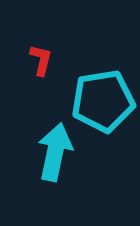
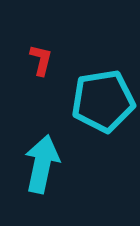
cyan arrow: moved 13 px left, 12 px down
